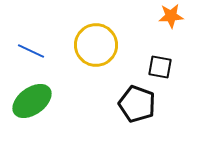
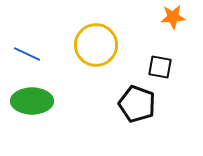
orange star: moved 2 px right, 1 px down
blue line: moved 4 px left, 3 px down
green ellipse: rotated 36 degrees clockwise
